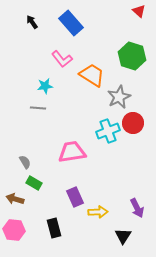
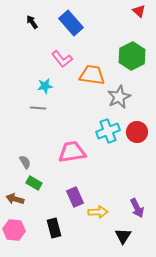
green hexagon: rotated 16 degrees clockwise
orange trapezoid: rotated 24 degrees counterclockwise
red circle: moved 4 px right, 9 px down
